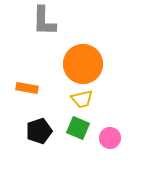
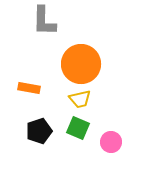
orange circle: moved 2 px left
orange rectangle: moved 2 px right
yellow trapezoid: moved 2 px left
pink circle: moved 1 px right, 4 px down
